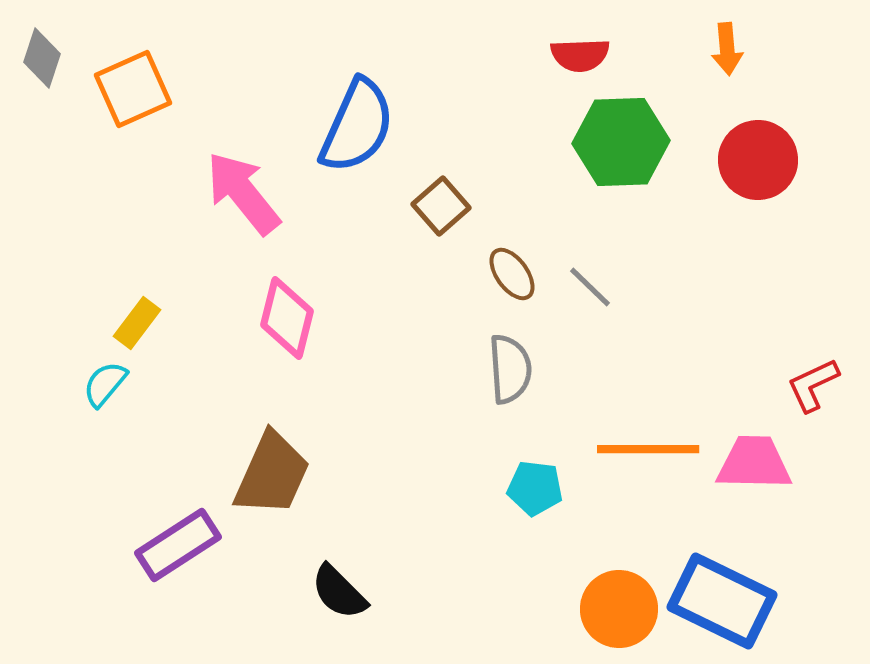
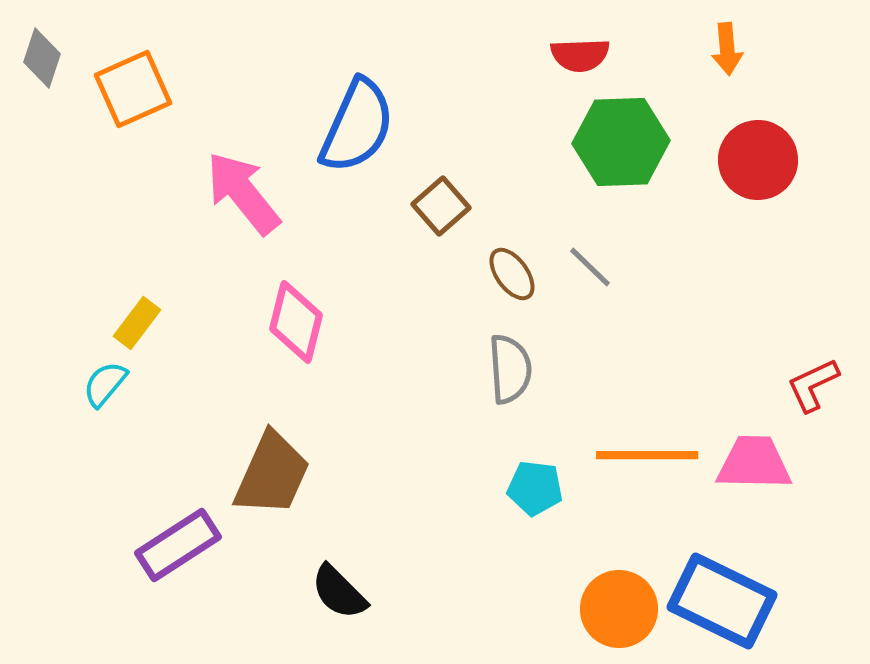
gray line: moved 20 px up
pink diamond: moved 9 px right, 4 px down
orange line: moved 1 px left, 6 px down
